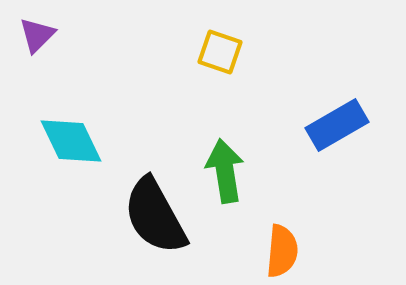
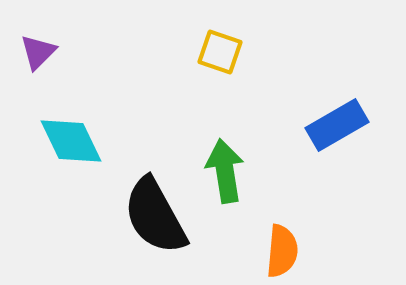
purple triangle: moved 1 px right, 17 px down
